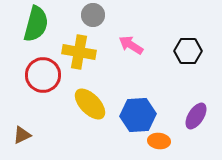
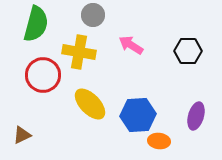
purple ellipse: rotated 16 degrees counterclockwise
